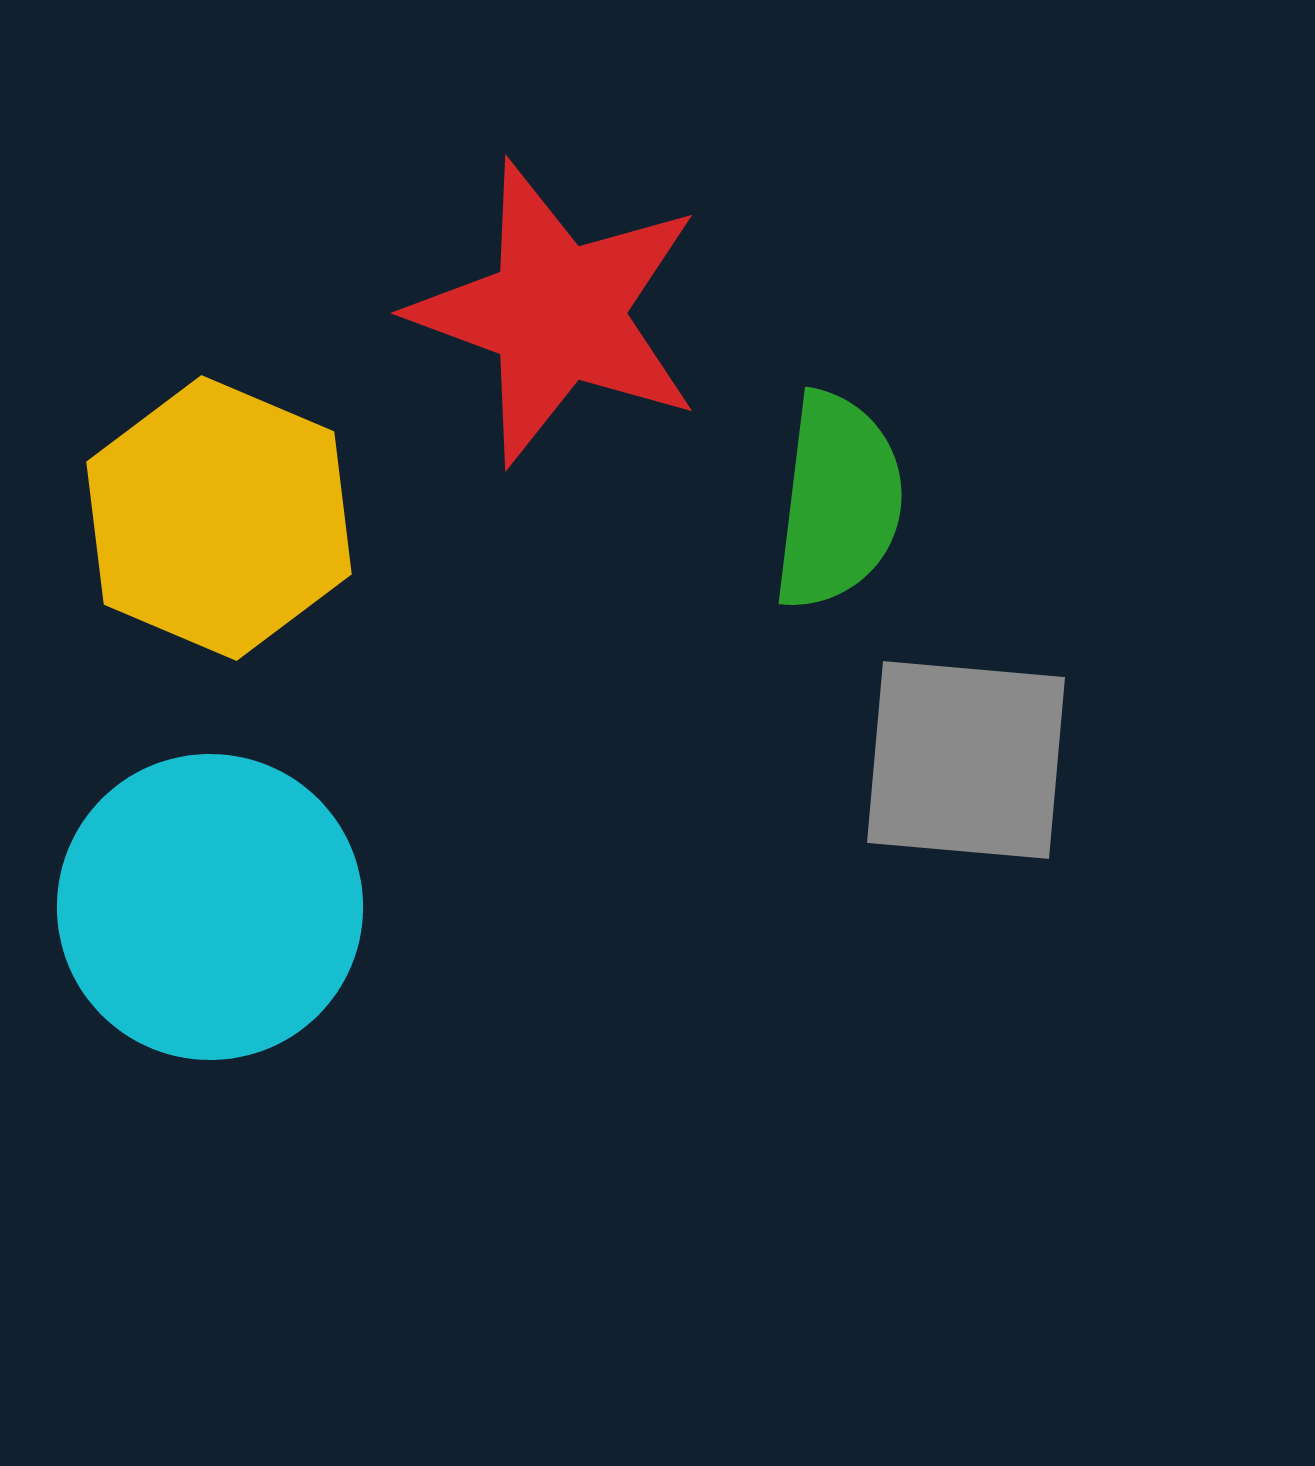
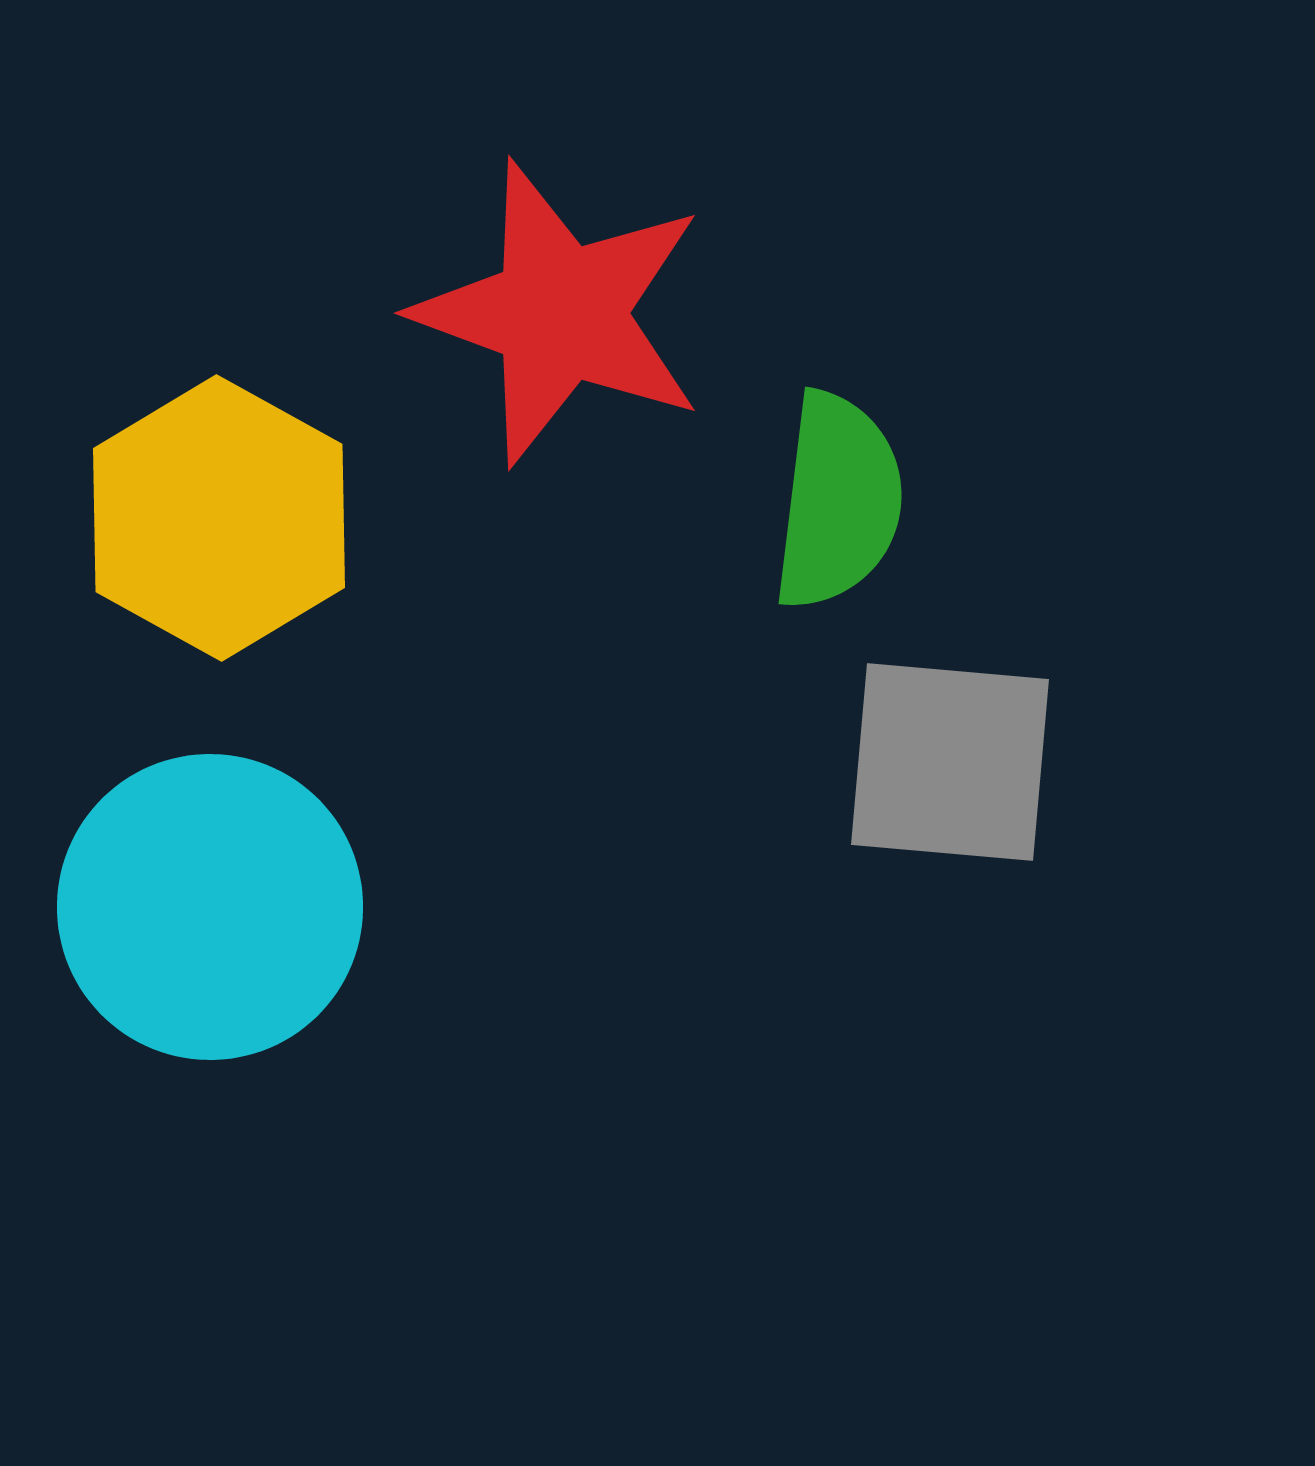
red star: moved 3 px right
yellow hexagon: rotated 6 degrees clockwise
gray square: moved 16 px left, 2 px down
